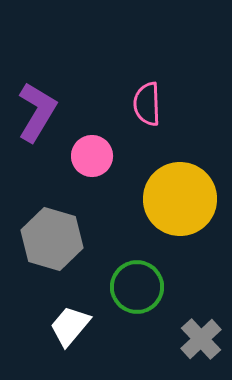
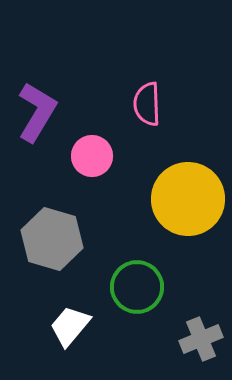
yellow circle: moved 8 px right
gray cross: rotated 21 degrees clockwise
